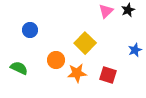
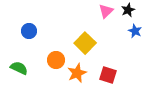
blue circle: moved 1 px left, 1 px down
blue star: moved 19 px up; rotated 24 degrees counterclockwise
orange star: rotated 18 degrees counterclockwise
